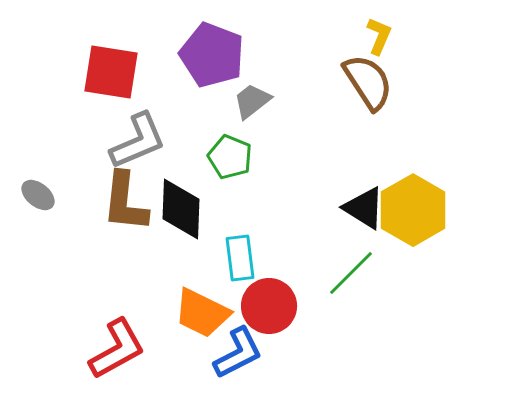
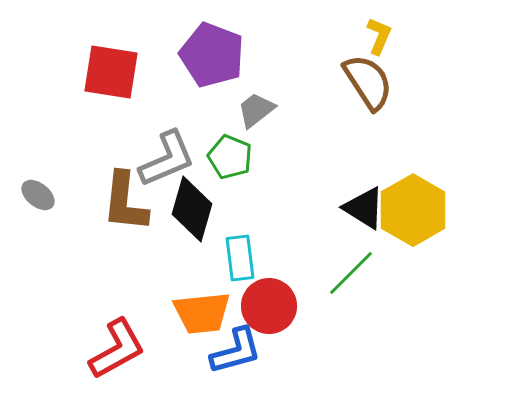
gray trapezoid: moved 4 px right, 9 px down
gray L-shape: moved 29 px right, 18 px down
black diamond: moved 11 px right; rotated 14 degrees clockwise
orange trapezoid: rotated 32 degrees counterclockwise
blue L-shape: moved 2 px left, 2 px up; rotated 12 degrees clockwise
